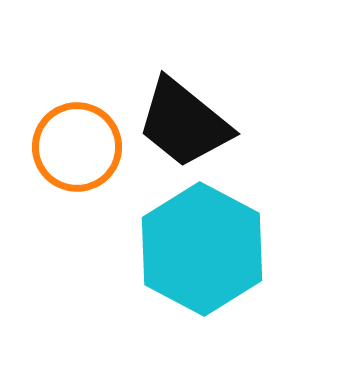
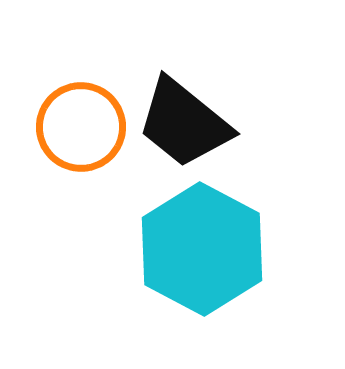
orange circle: moved 4 px right, 20 px up
